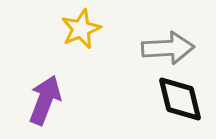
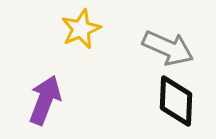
gray arrow: rotated 27 degrees clockwise
black diamond: moved 4 px left, 2 px down; rotated 16 degrees clockwise
